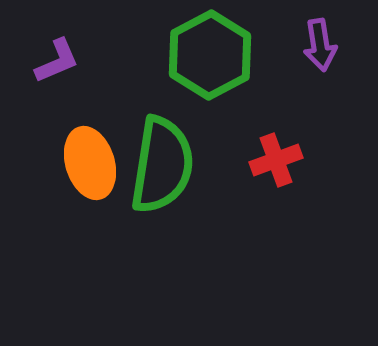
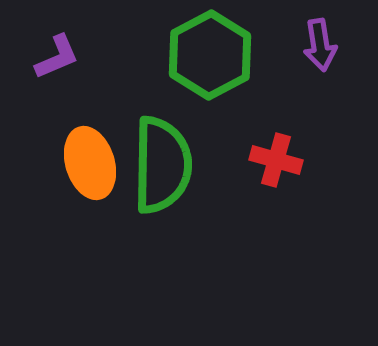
purple L-shape: moved 4 px up
red cross: rotated 36 degrees clockwise
green semicircle: rotated 8 degrees counterclockwise
